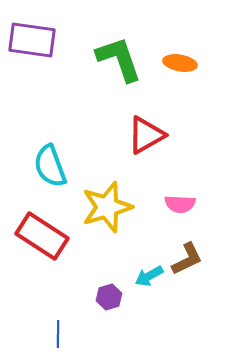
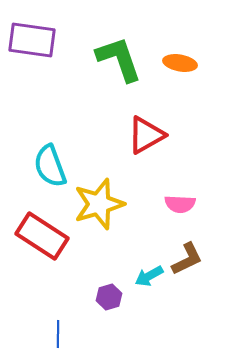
yellow star: moved 8 px left, 3 px up
